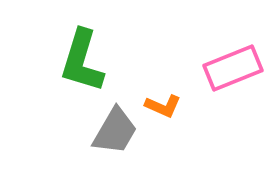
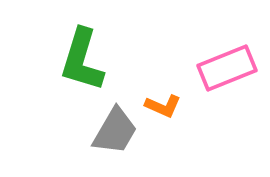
green L-shape: moved 1 px up
pink rectangle: moved 6 px left
